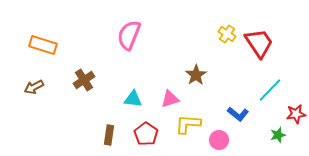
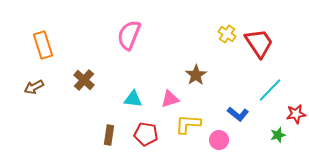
orange rectangle: rotated 56 degrees clockwise
brown cross: rotated 15 degrees counterclockwise
red pentagon: rotated 25 degrees counterclockwise
